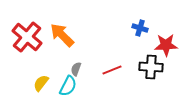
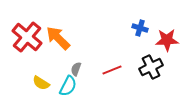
orange arrow: moved 4 px left, 3 px down
red star: moved 1 px right, 5 px up
black cross: rotated 30 degrees counterclockwise
yellow semicircle: rotated 96 degrees counterclockwise
